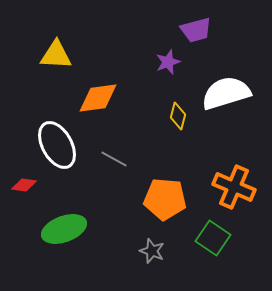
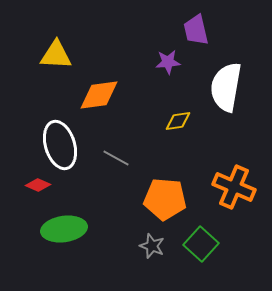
purple trapezoid: rotated 92 degrees clockwise
purple star: rotated 15 degrees clockwise
white semicircle: moved 6 px up; rotated 63 degrees counterclockwise
orange diamond: moved 1 px right, 3 px up
yellow diamond: moved 5 px down; rotated 68 degrees clockwise
white ellipse: moved 3 px right; rotated 12 degrees clockwise
gray line: moved 2 px right, 1 px up
red diamond: moved 14 px right; rotated 15 degrees clockwise
green ellipse: rotated 12 degrees clockwise
green square: moved 12 px left, 6 px down; rotated 8 degrees clockwise
gray star: moved 5 px up
